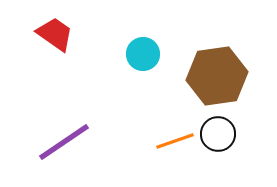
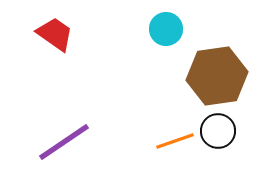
cyan circle: moved 23 px right, 25 px up
black circle: moved 3 px up
